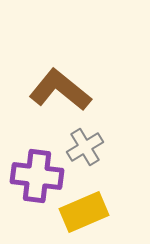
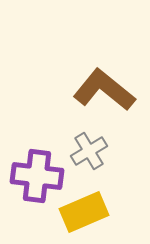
brown L-shape: moved 44 px right
gray cross: moved 4 px right, 4 px down
